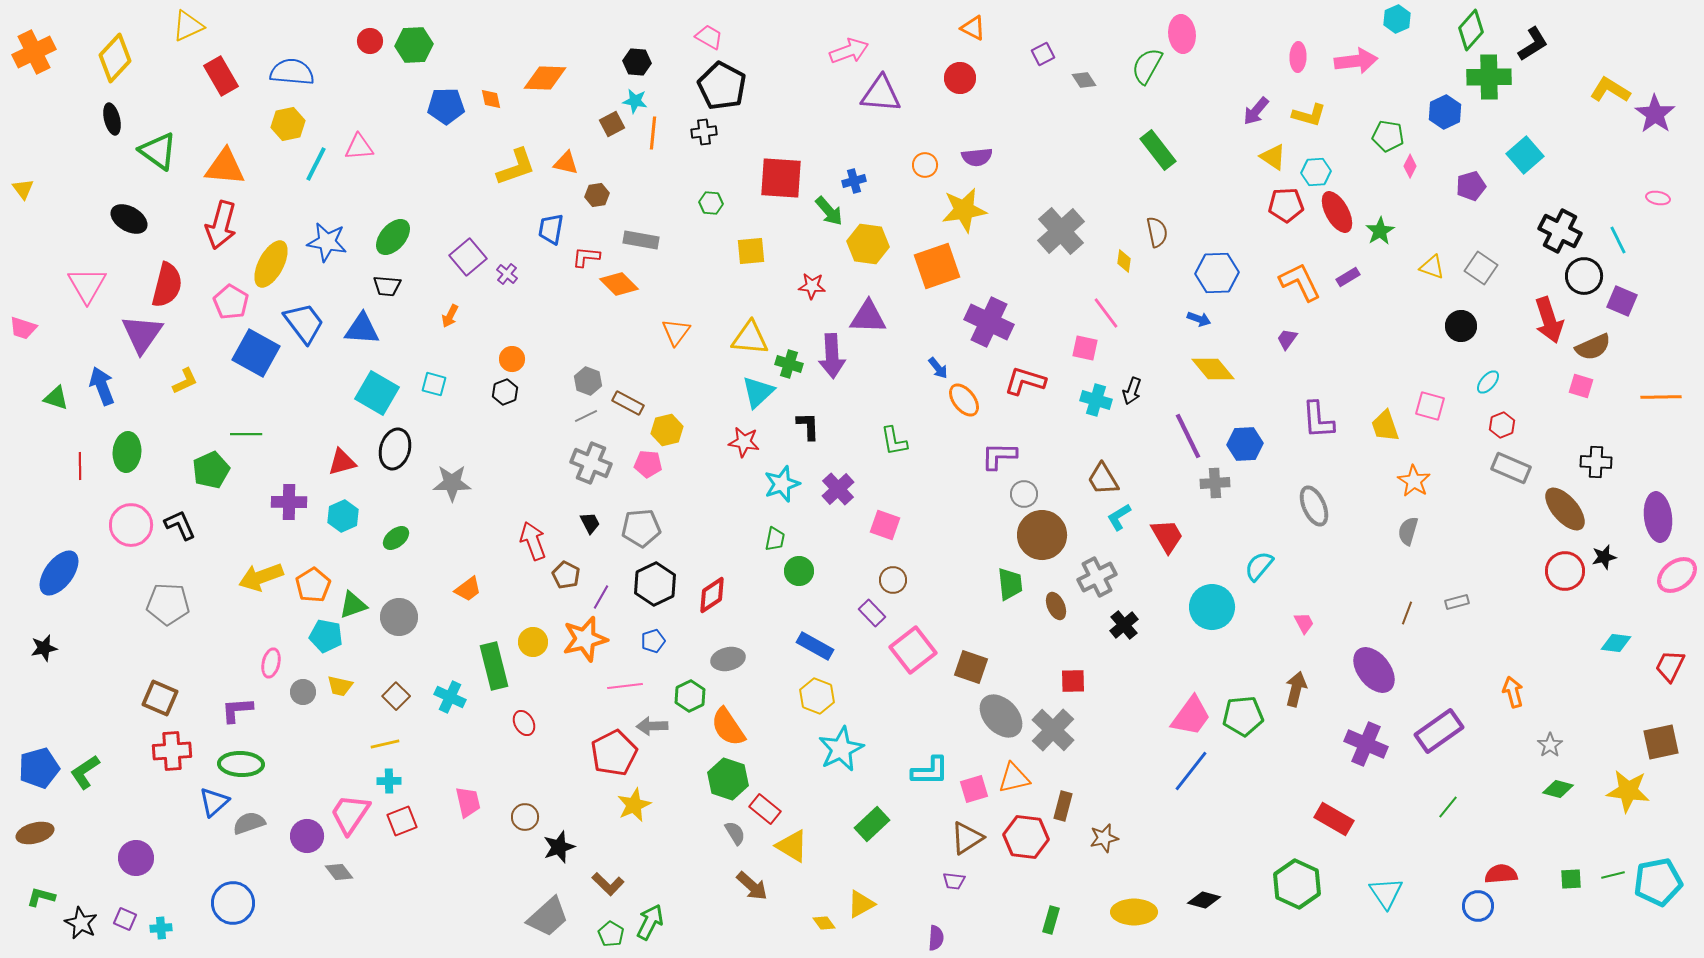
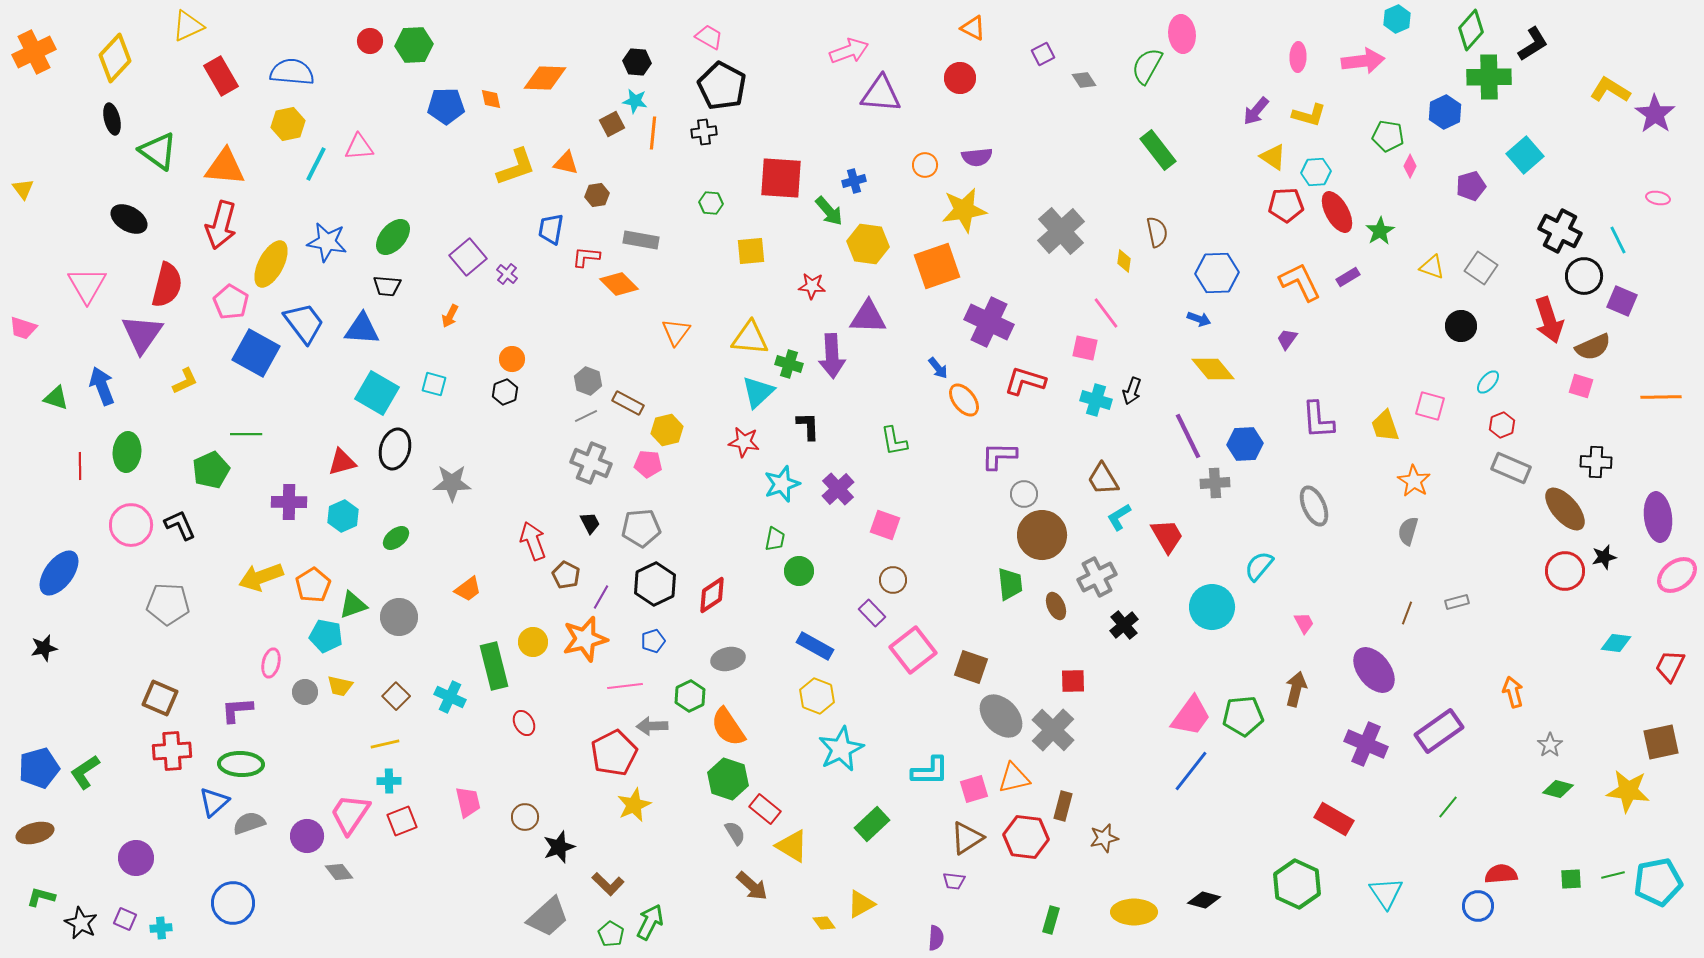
pink arrow at (1356, 61): moved 7 px right
gray circle at (303, 692): moved 2 px right
